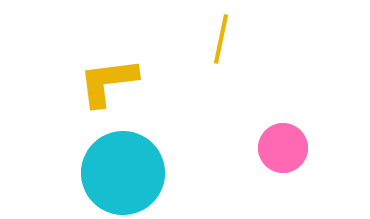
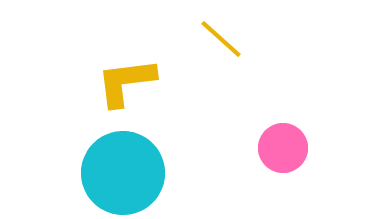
yellow line: rotated 60 degrees counterclockwise
yellow L-shape: moved 18 px right
